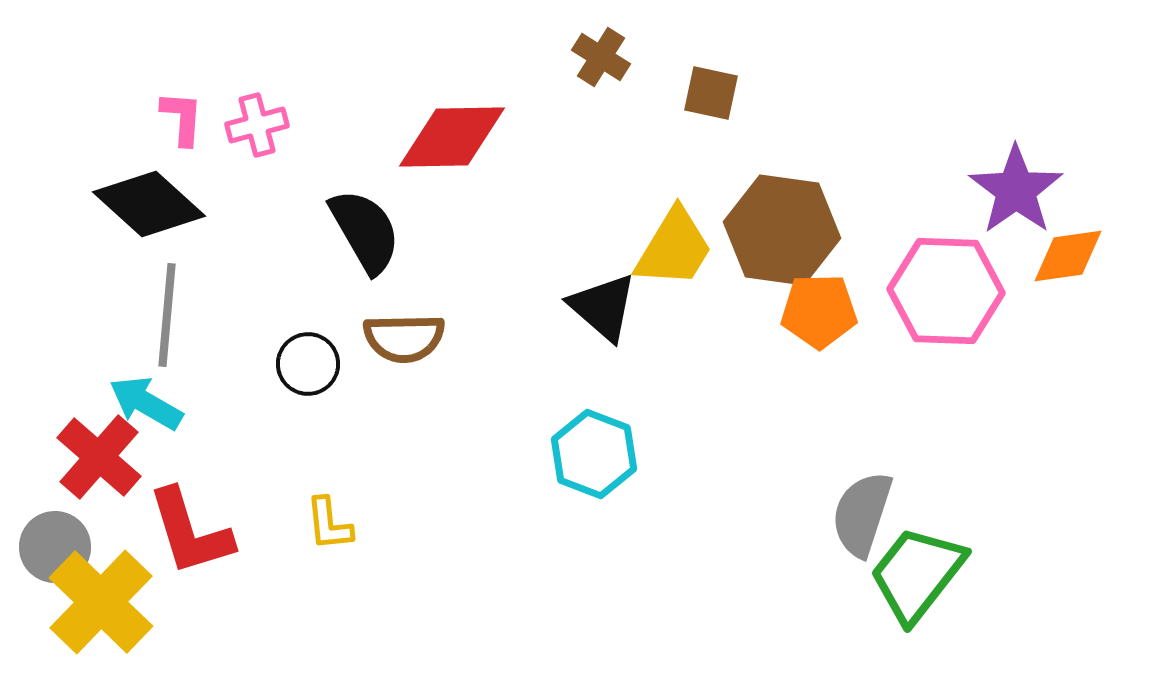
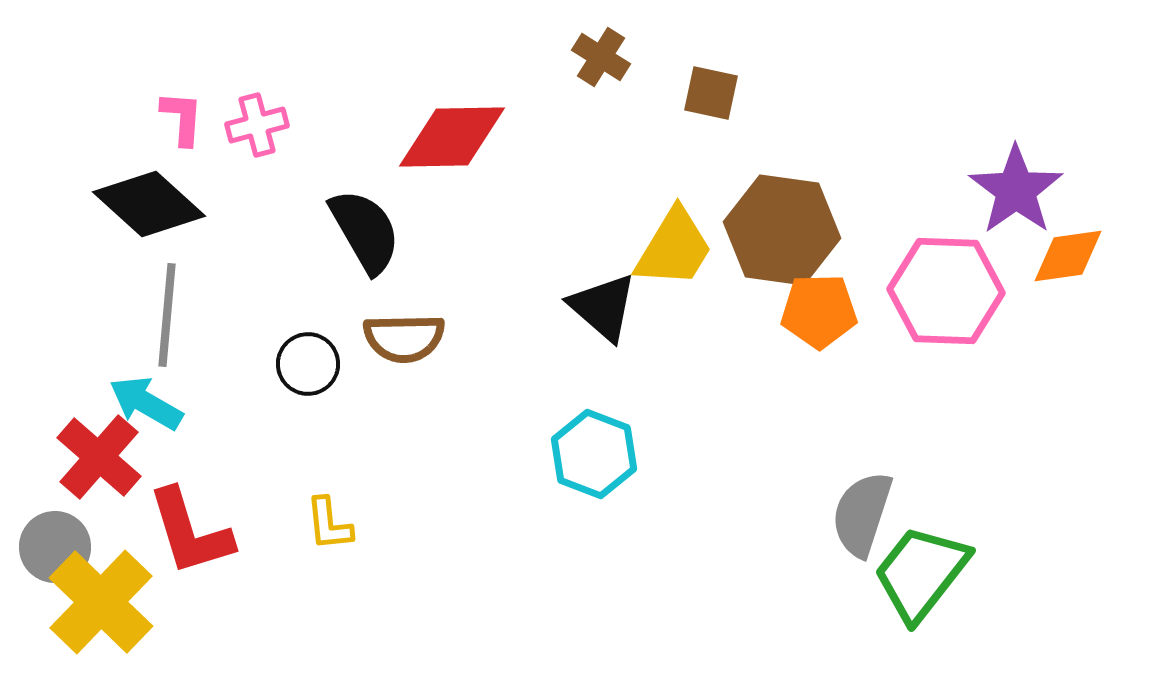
green trapezoid: moved 4 px right, 1 px up
